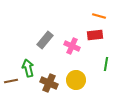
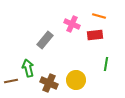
pink cross: moved 22 px up
